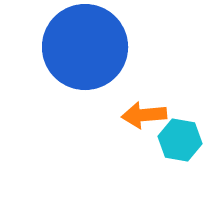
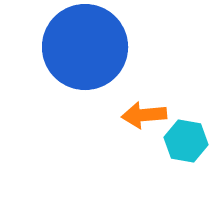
cyan hexagon: moved 6 px right, 1 px down
